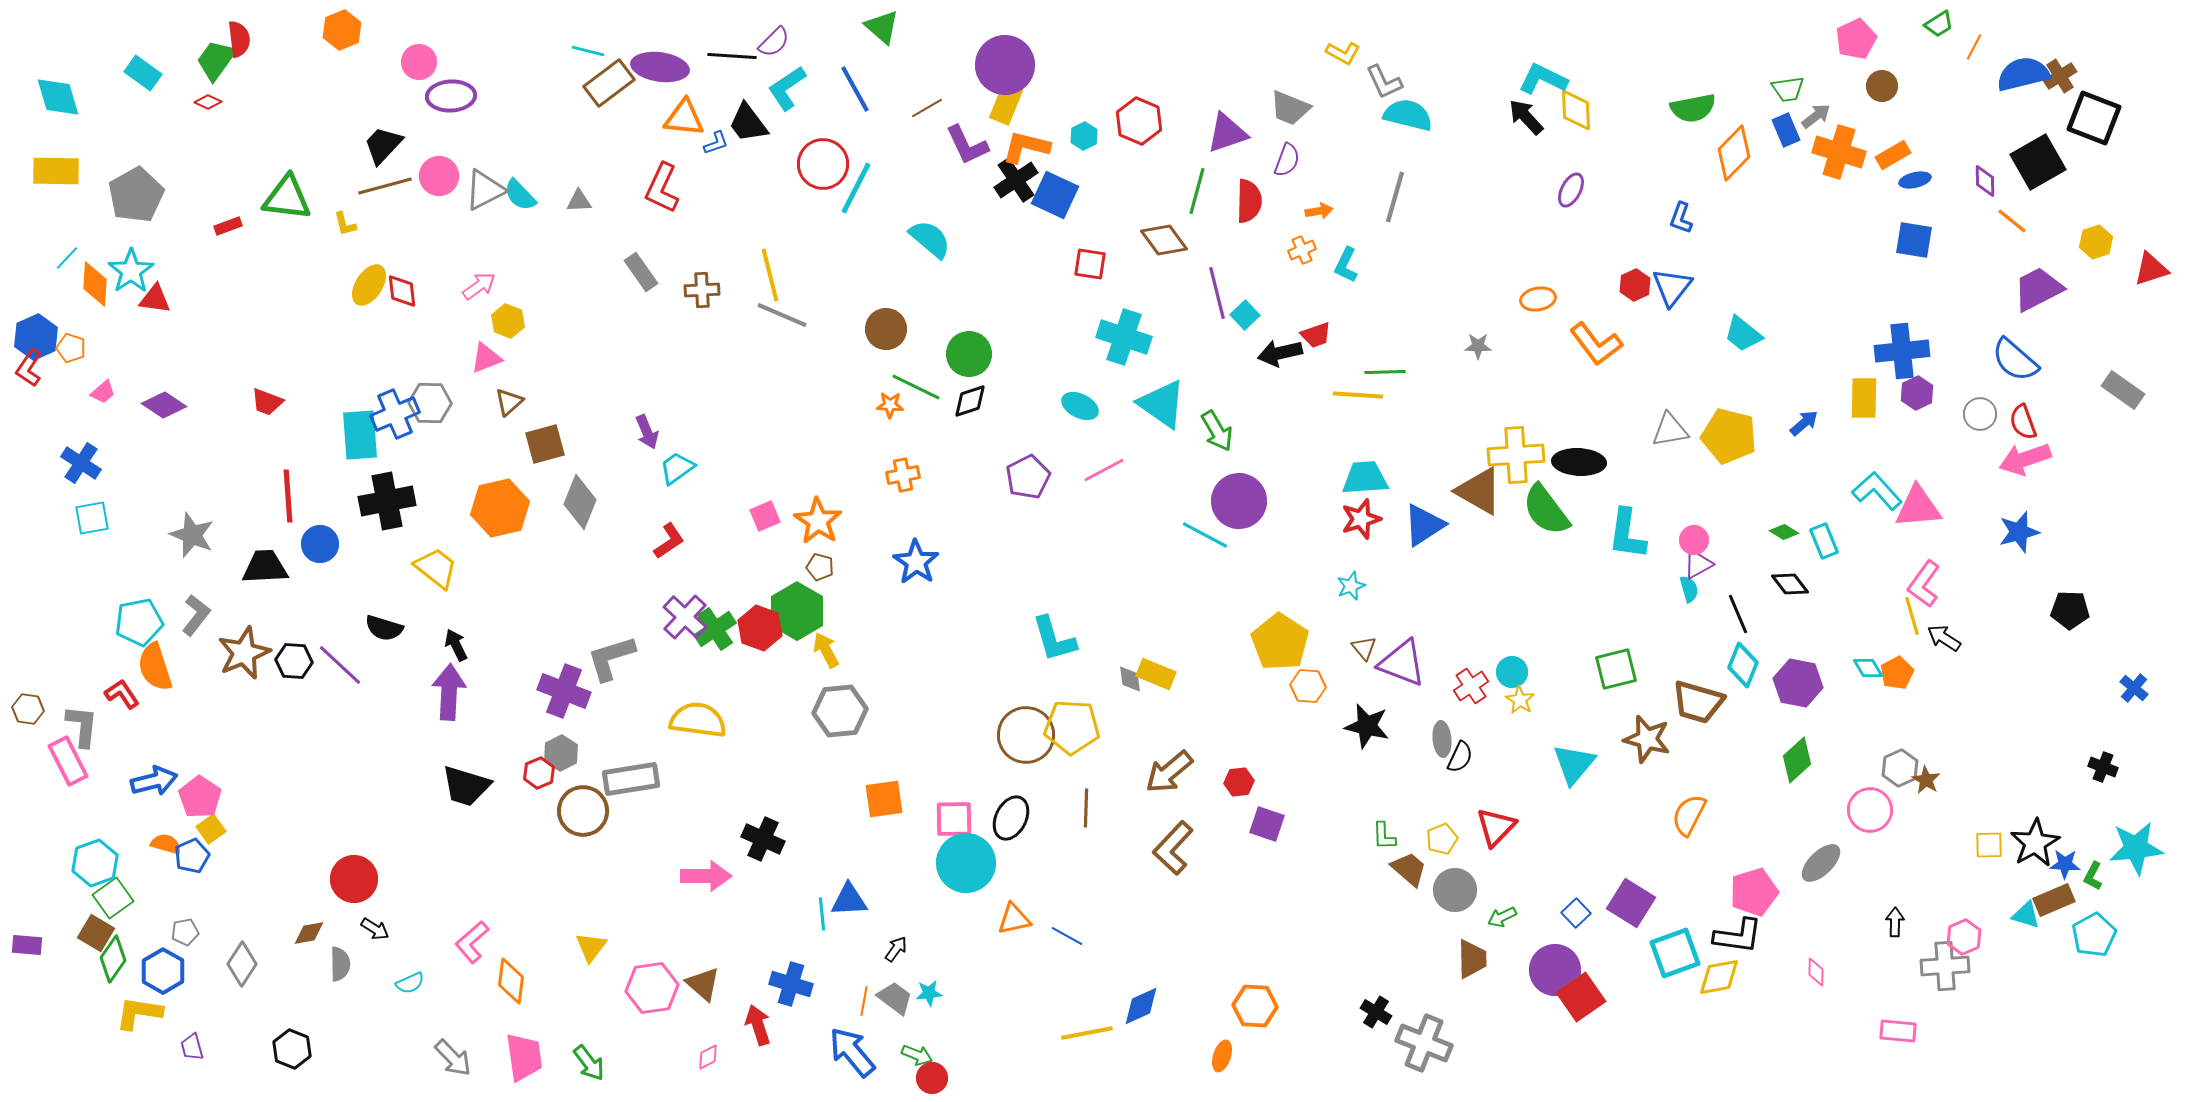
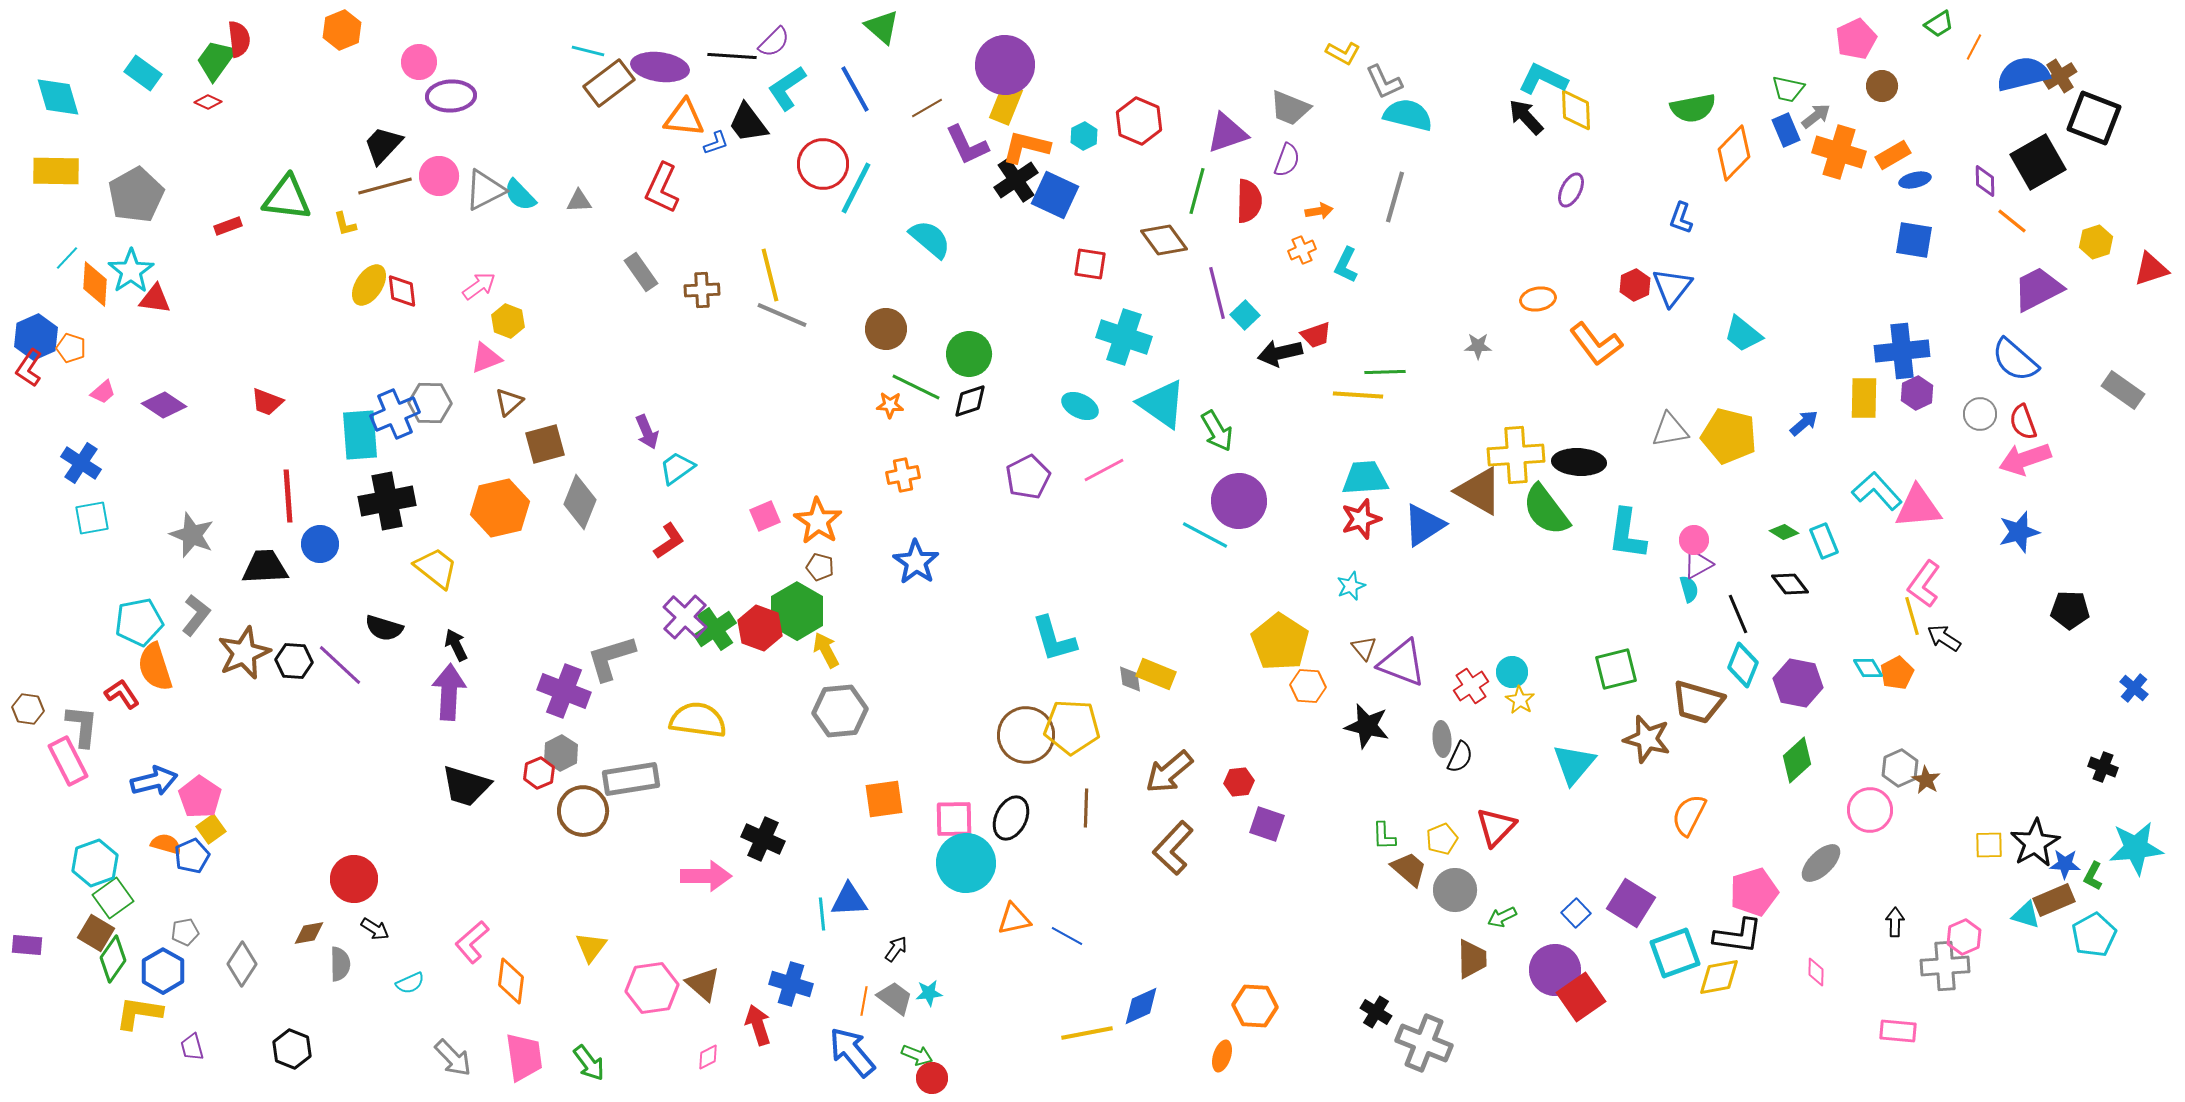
green trapezoid at (1788, 89): rotated 20 degrees clockwise
